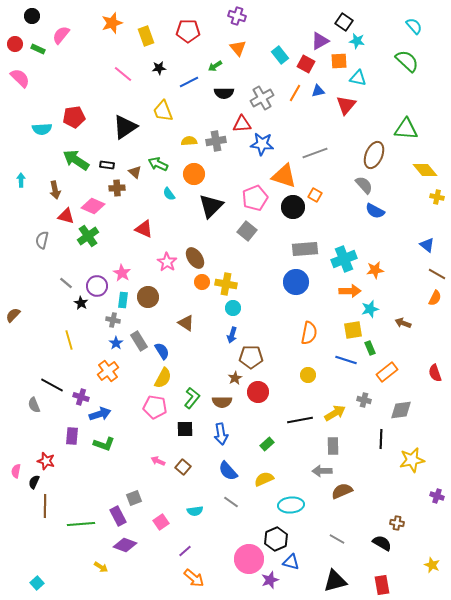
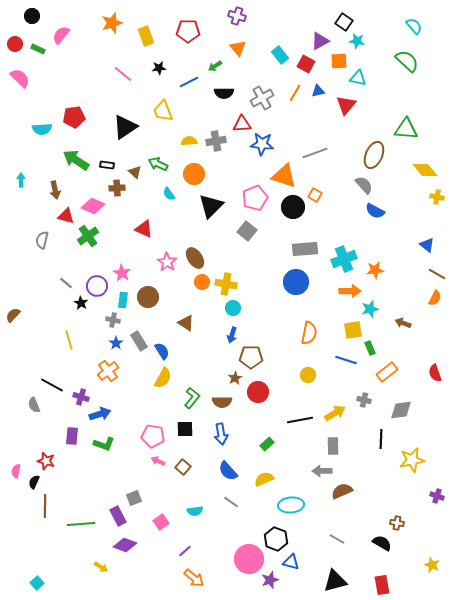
pink pentagon at (155, 407): moved 2 px left, 29 px down
black hexagon at (276, 539): rotated 15 degrees counterclockwise
